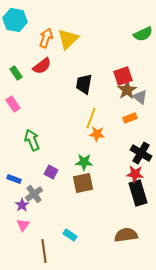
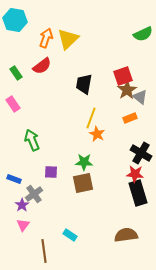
orange star: rotated 21 degrees clockwise
purple square: rotated 24 degrees counterclockwise
